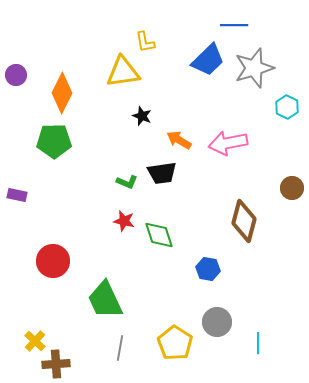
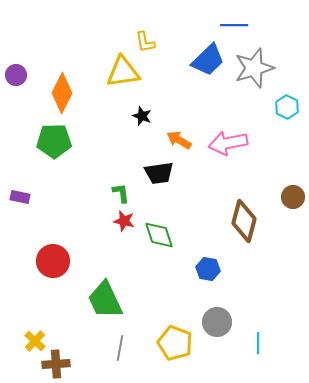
black trapezoid: moved 3 px left
green L-shape: moved 6 px left, 11 px down; rotated 120 degrees counterclockwise
brown circle: moved 1 px right, 9 px down
purple rectangle: moved 3 px right, 2 px down
yellow pentagon: rotated 12 degrees counterclockwise
